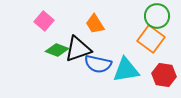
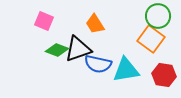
green circle: moved 1 px right
pink square: rotated 18 degrees counterclockwise
